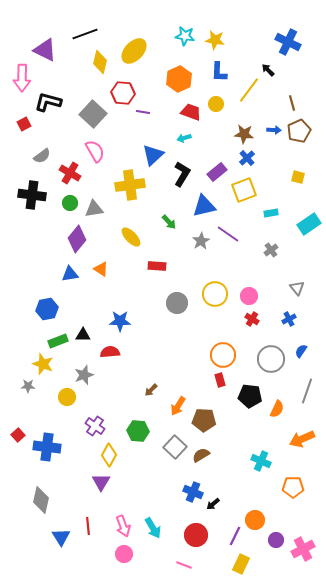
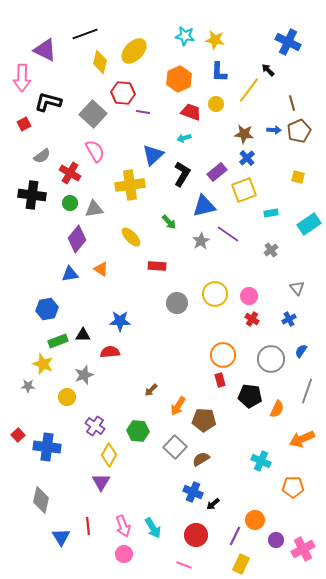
brown semicircle at (201, 455): moved 4 px down
